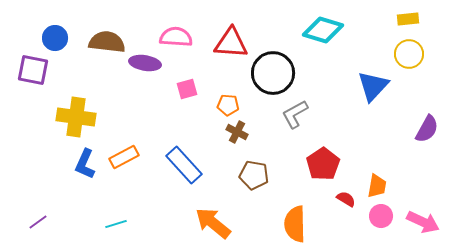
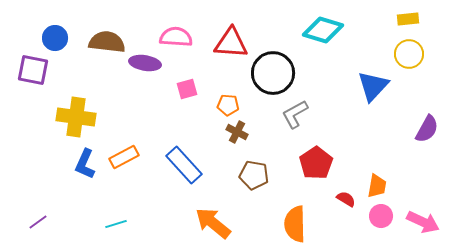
red pentagon: moved 7 px left, 1 px up
